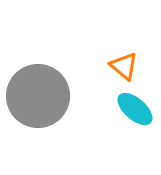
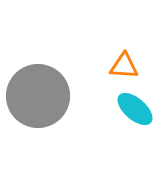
orange triangle: rotated 36 degrees counterclockwise
